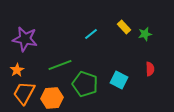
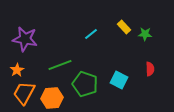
green star: rotated 16 degrees clockwise
